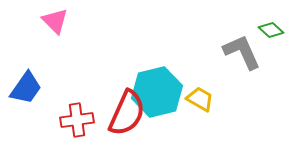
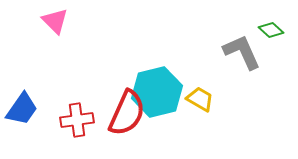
blue trapezoid: moved 4 px left, 21 px down
